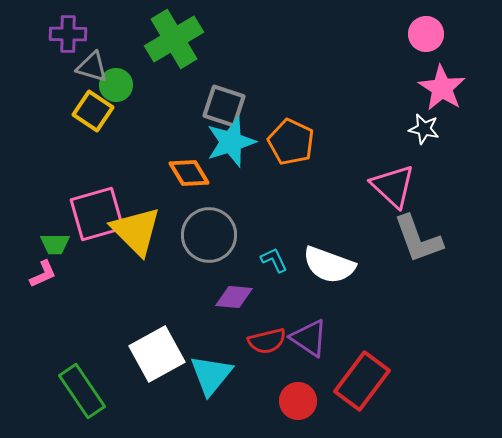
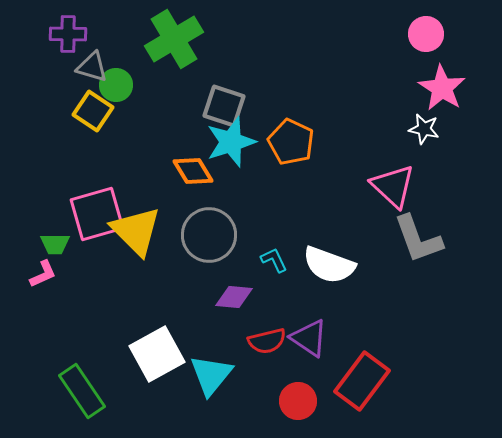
orange diamond: moved 4 px right, 2 px up
